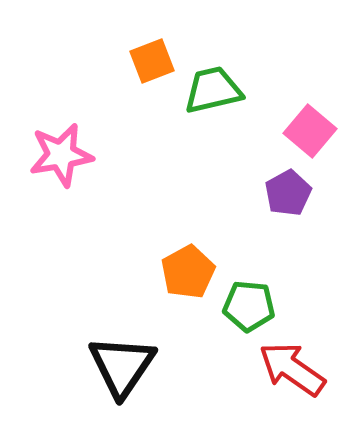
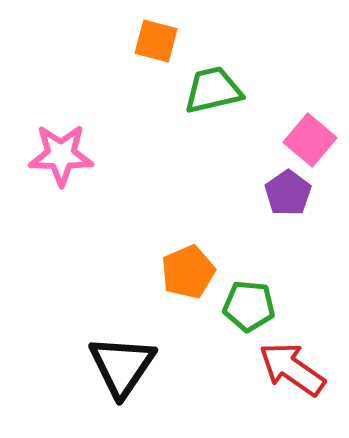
orange square: moved 4 px right, 20 px up; rotated 36 degrees clockwise
pink square: moved 9 px down
pink star: rotated 10 degrees clockwise
purple pentagon: rotated 6 degrees counterclockwise
orange pentagon: rotated 6 degrees clockwise
